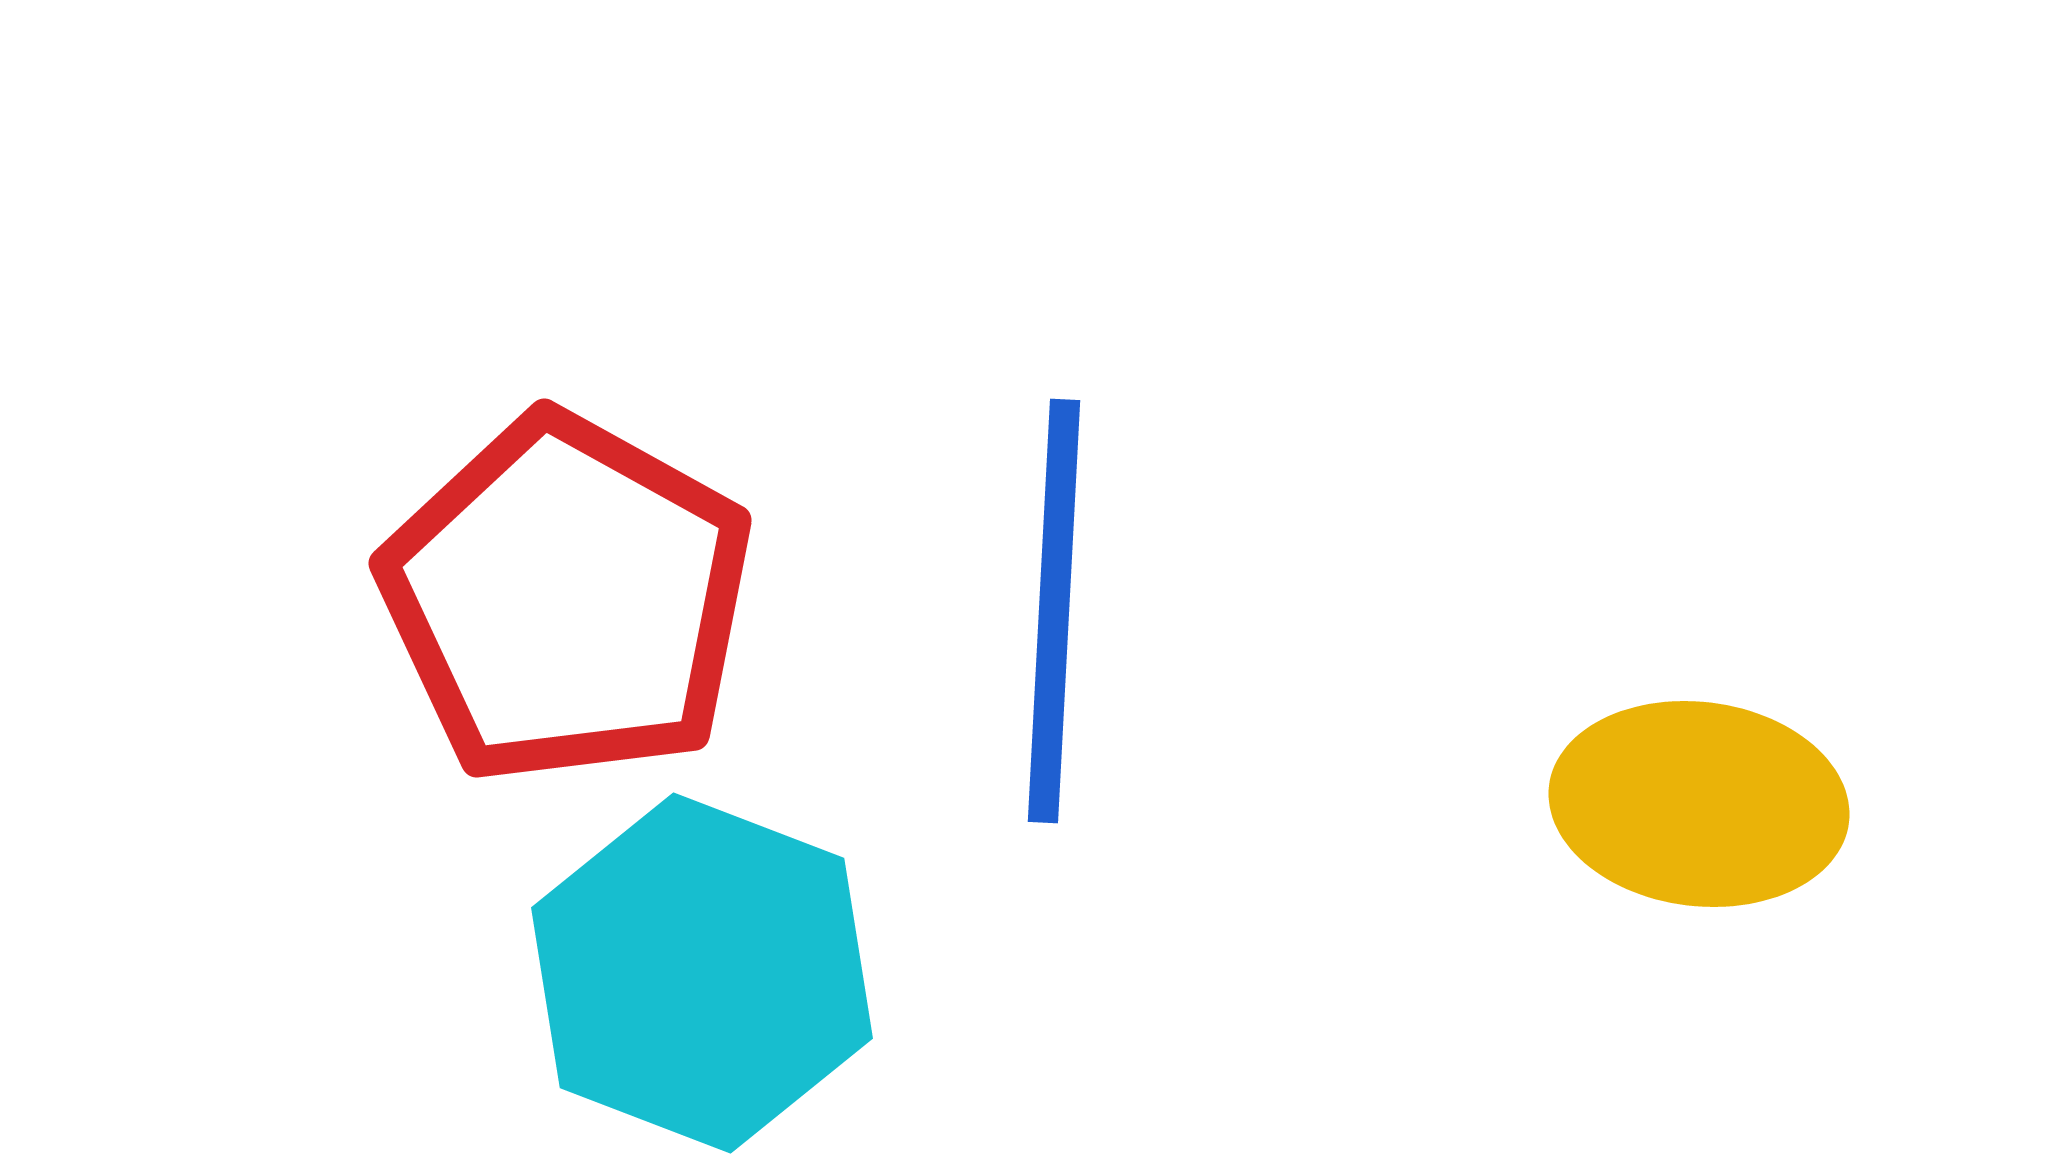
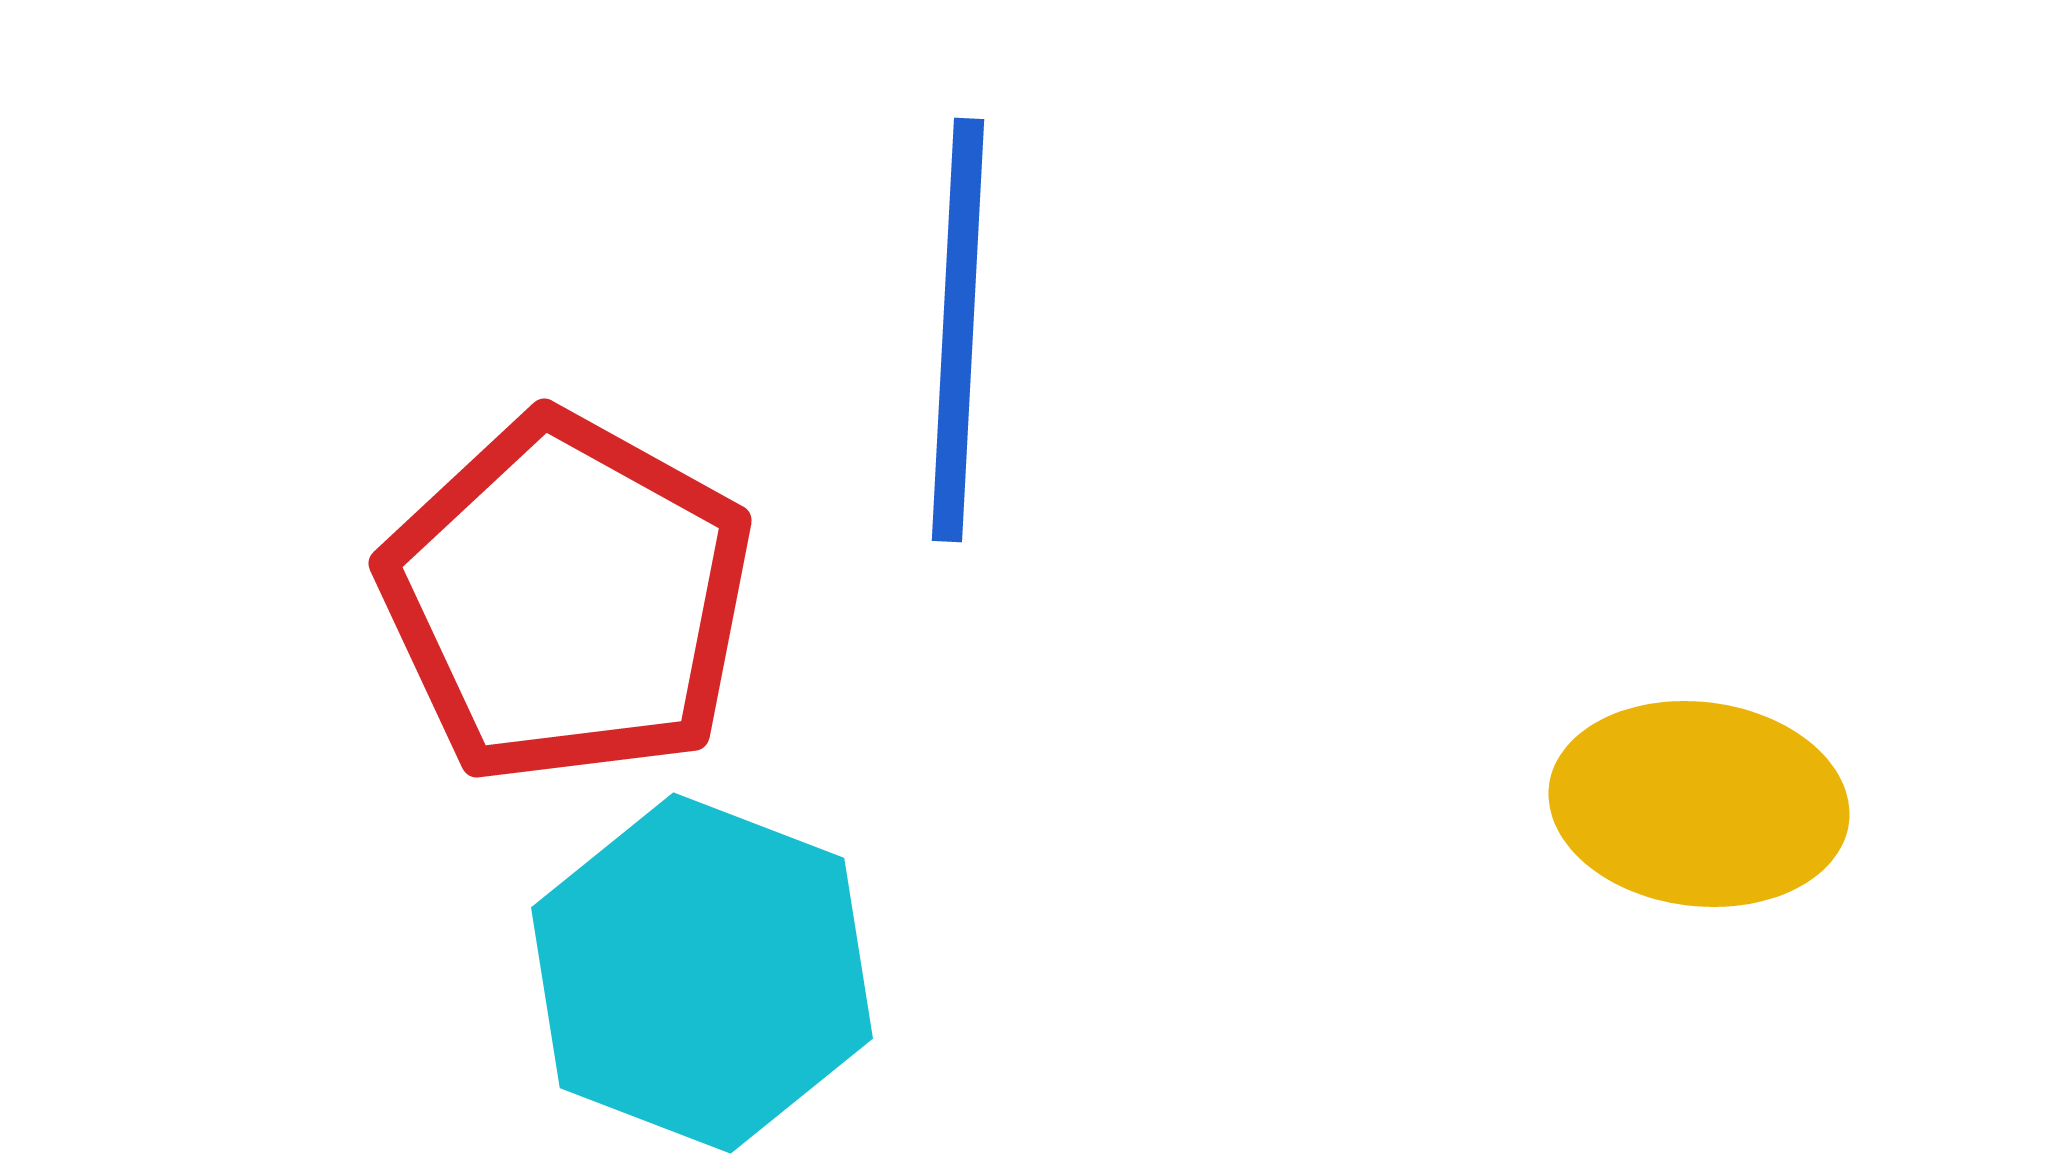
blue line: moved 96 px left, 281 px up
